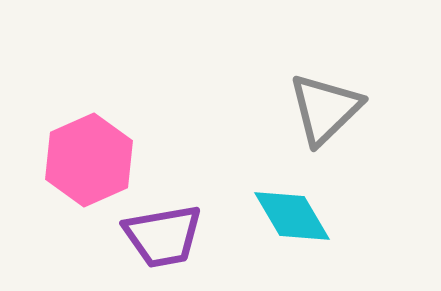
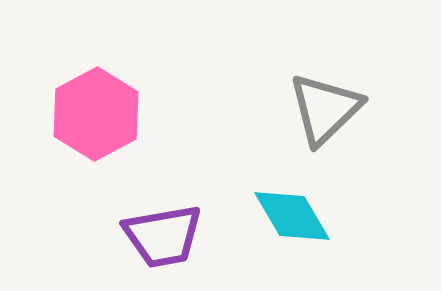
pink hexagon: moved 7 px right, 46 px up; rotated 4 degrees counterclockwise
